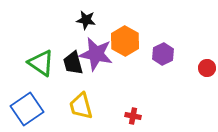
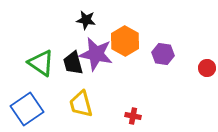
purple hexagon: rotated 25 degrees counterclockwise
yellow trapezoid: moved 2 px up
